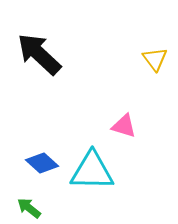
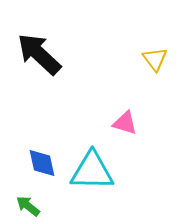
pink triangle: moved 1 px right, 3 px up
blue diamond: rotated 36 degrees clockwise
green arrow: moved 1 px left, 2 px up
